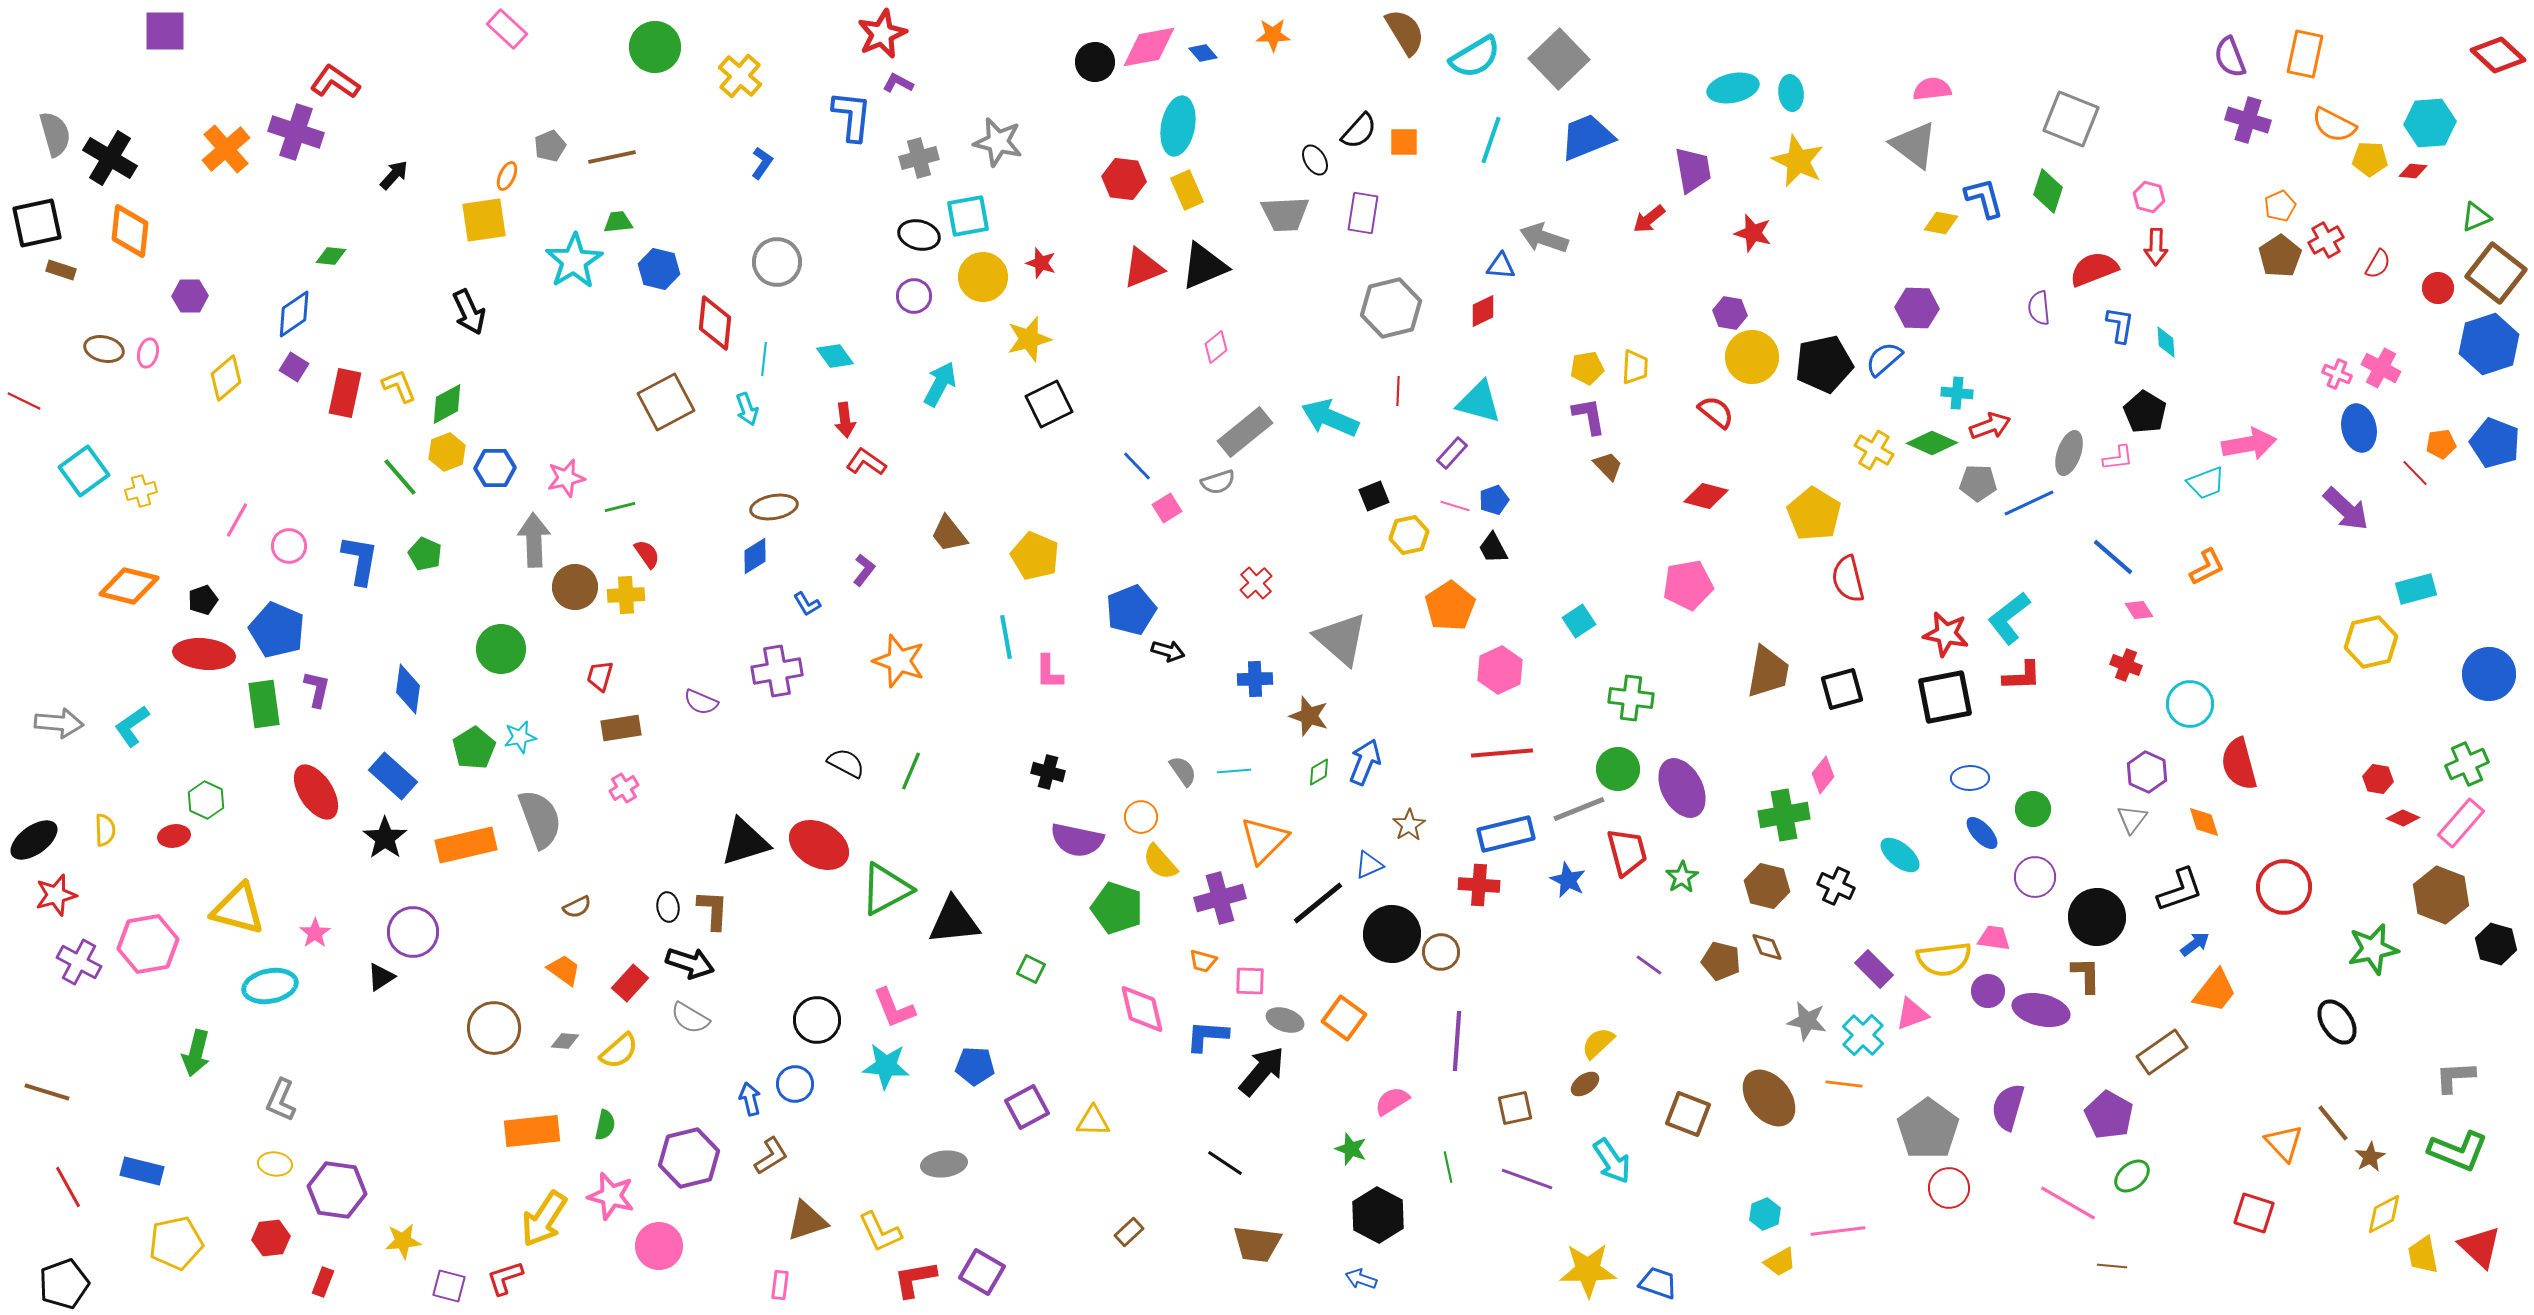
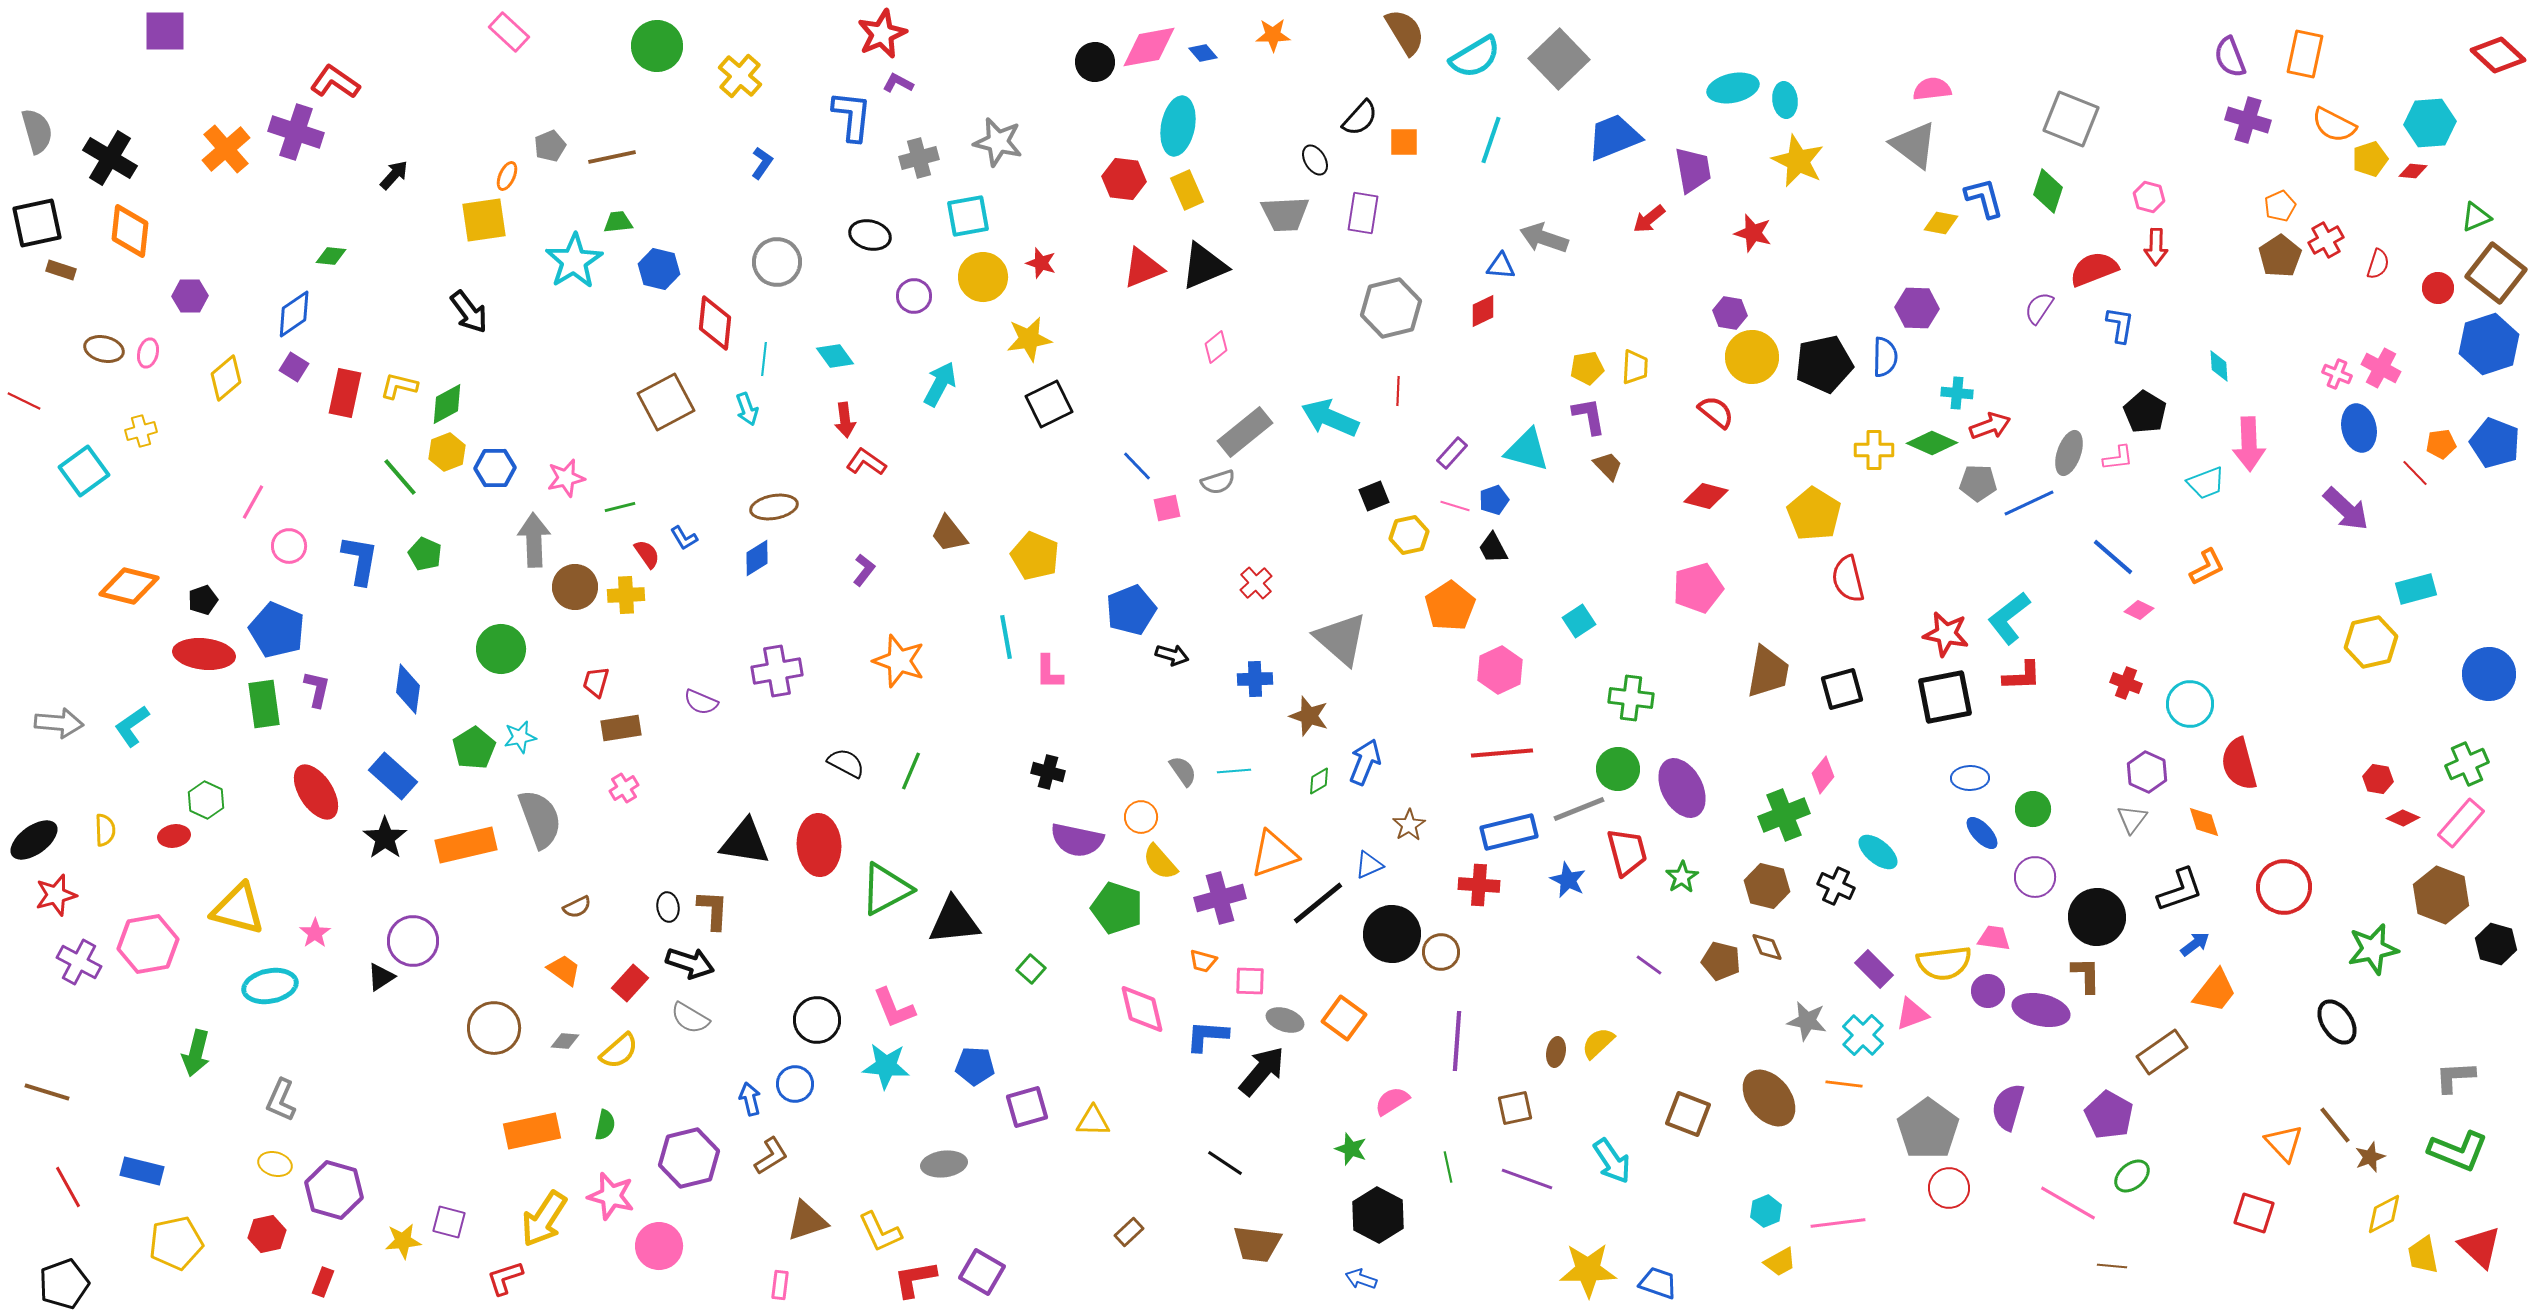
pink rectangle at (507, 29): moved 2 px right, 3 px down
green circle at (655, 47): moved 2 px right, 1 px up
cyan ellipse at (1791, 93): moved 6 px left, 7 px down
black semicircle at (1359, 131): moved 1 px right, 13 px up
gray semicircle at (55, 134): moved 18 px left, 3 px up
blue trapezoid at (1587, 137): moved 27 px right
yellow pentagon at (2370, 159): rotated 20 degrees counterclockwise
black ellipse at (919, 235): moved 49 px left
red semicircle at (2378, 264): rotated 12 degrees counterclockwise
purple semicircle at (2039, 308): rotated 40 degrees clockwise
black arrow at (469, 312): rotated 12 degrees counterclockwise
yellow star at (1029, 339): rotated 6 degrees clockwise
cyan diamond at (2166, 342): moved 53 px right, 24 px down
blue semicircle at (1884, 359): moved 1 px right, 2 px up; rotated 132 degrees clockwise
yellow L-shape at (399, 386): rotated 54 degrees counterclockwise
cyan triangle at (1479, 402): moved 48 px right, 48 px down
pink arrow at (2249, 444): rotated 98 degrees clockwise
yellow cross at (1874, 450): rotated 30 degrees counterclockwise
yellow cross at (141, 491): moved 60 px up
pink square at (1167, 508): rotated 20 degrees clockwise
pink line at (237, 520): moved 16 px right, 18 px up
blue diamond at (755, 556): moved 2 px right, 2 px down
pink pentagon at (1688, 585): moved 10 px right, 3 px down; rotated 6 degrees counterclockwise
blue L-shape at (807, 604): moved 123 px left, 66 px up
pink diamond at (2139, 610): rotated 32 degrees counterclockwise
black arrow at (1168, 651): moved 4 px right, 4 px down
red cross at (2126, 665): moved 18 px down
red trapezoid at (600, 676): moved 4 px left, 6 px down
green diamond at (1319, 772): moved 9 px down
green cross at (1784, 815): rotated 12 degrees counterclockwise
blue rectangle at (1506, 834): moved 3 px right, 2 px up
orange triangle at (1264, 840): moved 10 px right, 14 px down; rotated 26 degrees clockwise
black triangle at (745, 842): rotated 26 degrees clockwise
red ellipse at (819, 845): rotated 58 degrees clockwise
cyan ellipse at (1900, 855): moved 22 px left, 3 px up
purple circle at (413, 932): moved 9 px down
yellow semicircle at (1944, 959): moved 4 px down
green square at (1031, 969): rotated 16 degrees clockwise
brown ellipse at (1585, 1084): moved 29 px left, 32 px up; rotated 44 degrees counterclockwise
purple square at (1027, 1107): rotated 12 degrees clockwise
brown line at (2333, 1123): moved 2 px right, 2 px down
orange rectangle at (532, 1131): rotated 6 degrees counterclockwise
brown star at (2370, 1157): rotated 8 degrees clockwise
yellow ellipse at (275, 1164): rotated 8 degrees clockwise
purple hexagon at (337, 1190): moved 3 px left; rotated 8 degrees clockwise
cyan hexagon at (1765, 1214): moved 1 px right, 3 px up
pink line at (1838, 1231): moved 8 px up
red hexagon at (271, 1238): moved 4 px left, 4 px up; rotated 6 degrees counterclockwise
purple square at (449, 1286): moved 64 px up
